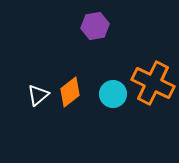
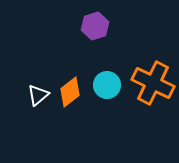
purple hexagon: rotated 8 degrees counterclockwise
cyan circle: moved 6 px left, 9 px up
